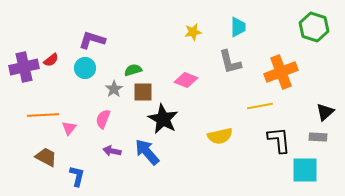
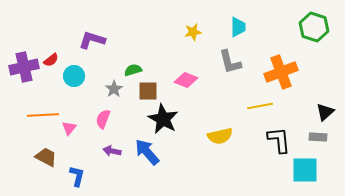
cyan circle: moved 11 px left, 8 px down
brown square: moved 5 px right, 1 px up
